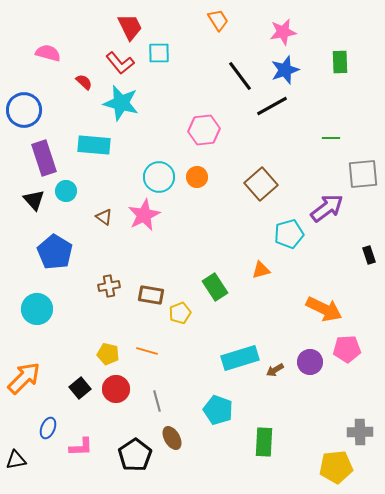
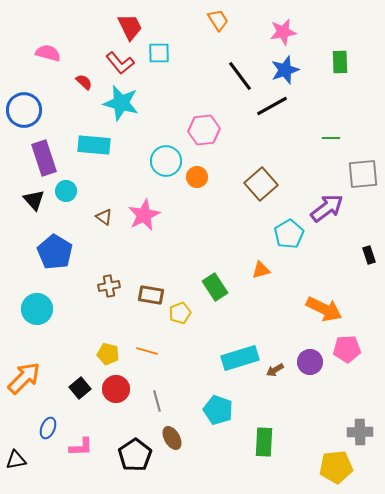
cyan circle at (159, 177): moved 7 px right, 16 px up
cyan pentagon at (289, 234): rotated 16 degrees counterclockwise
